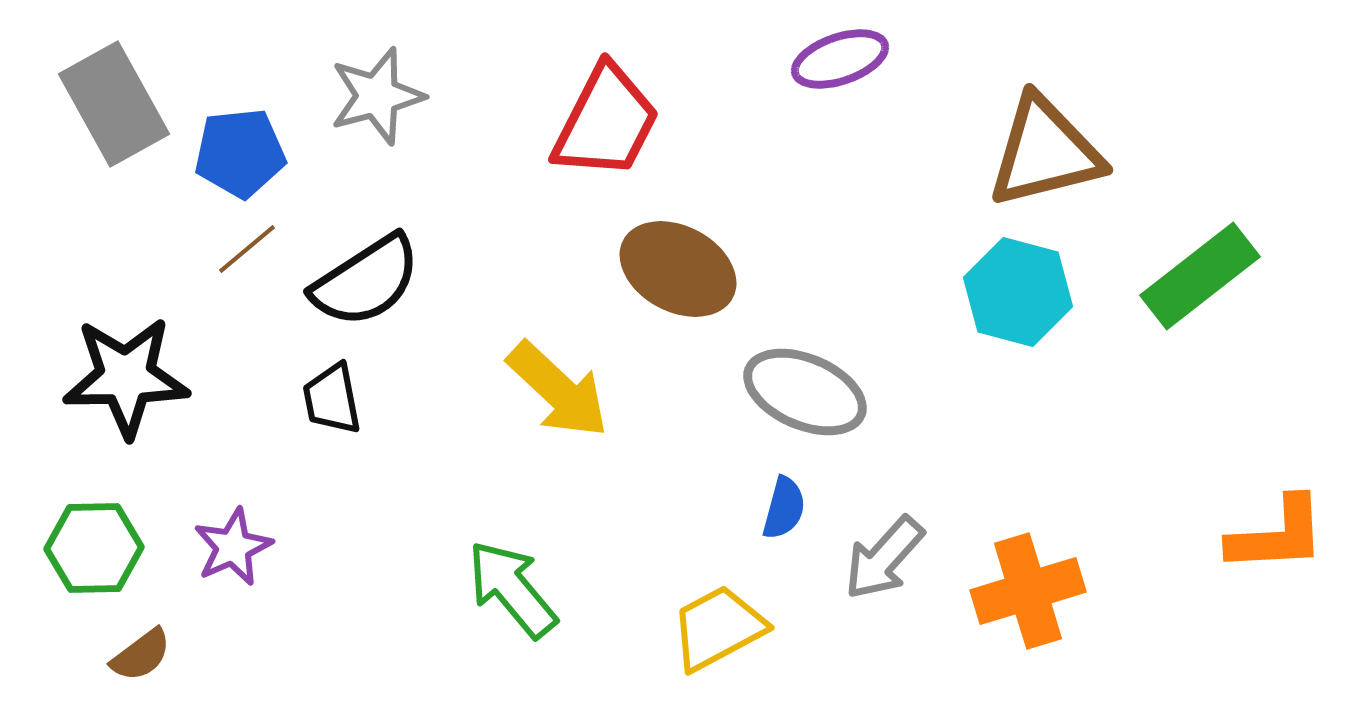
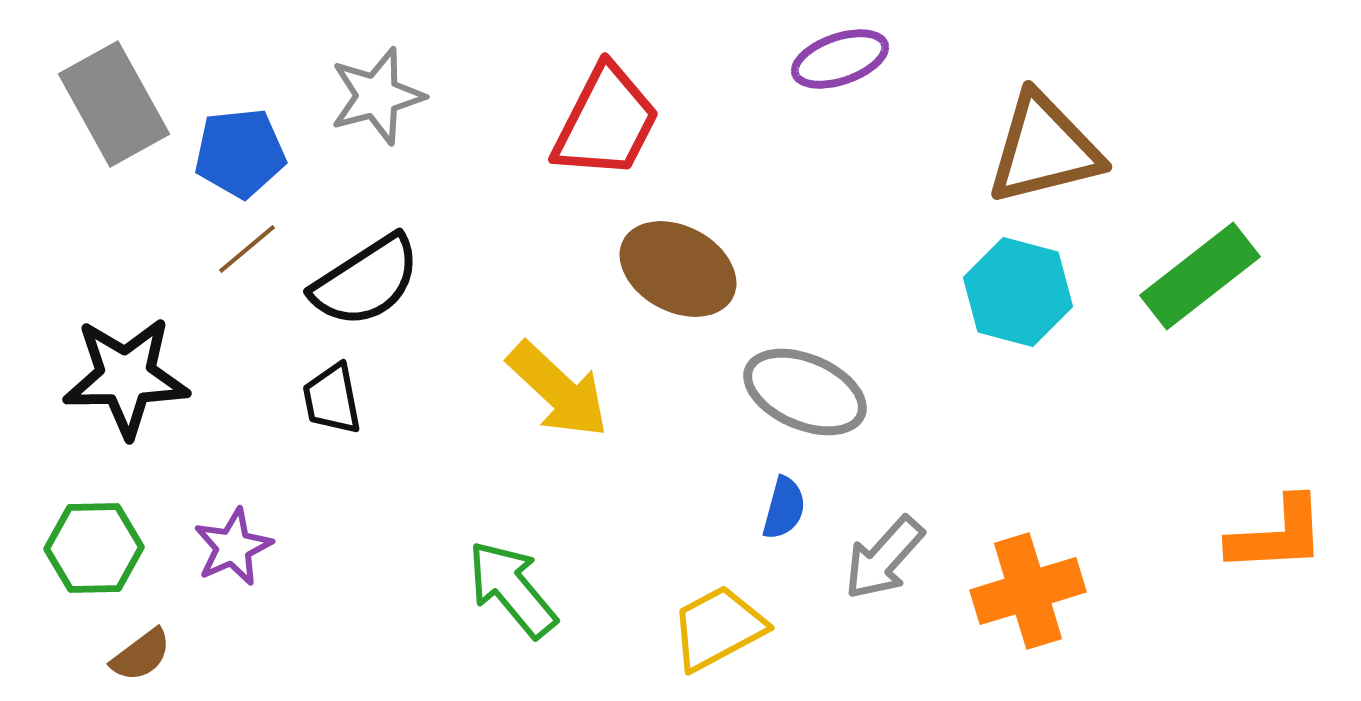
brown triangle: moved 1 px left, 3 px up
